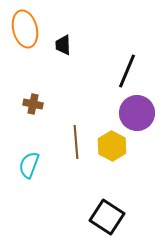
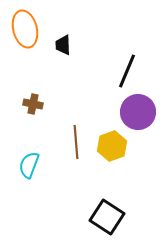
purple circle: moved 1 px right, 1 px up
yellow hexagon: rotated 12 degrees clockwise
